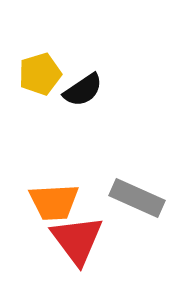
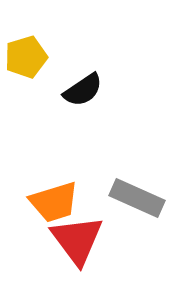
yellow pentagon: moved 14 px left, 17 px up
orange trapezoid: rotated 14 degrees counterclockwise
